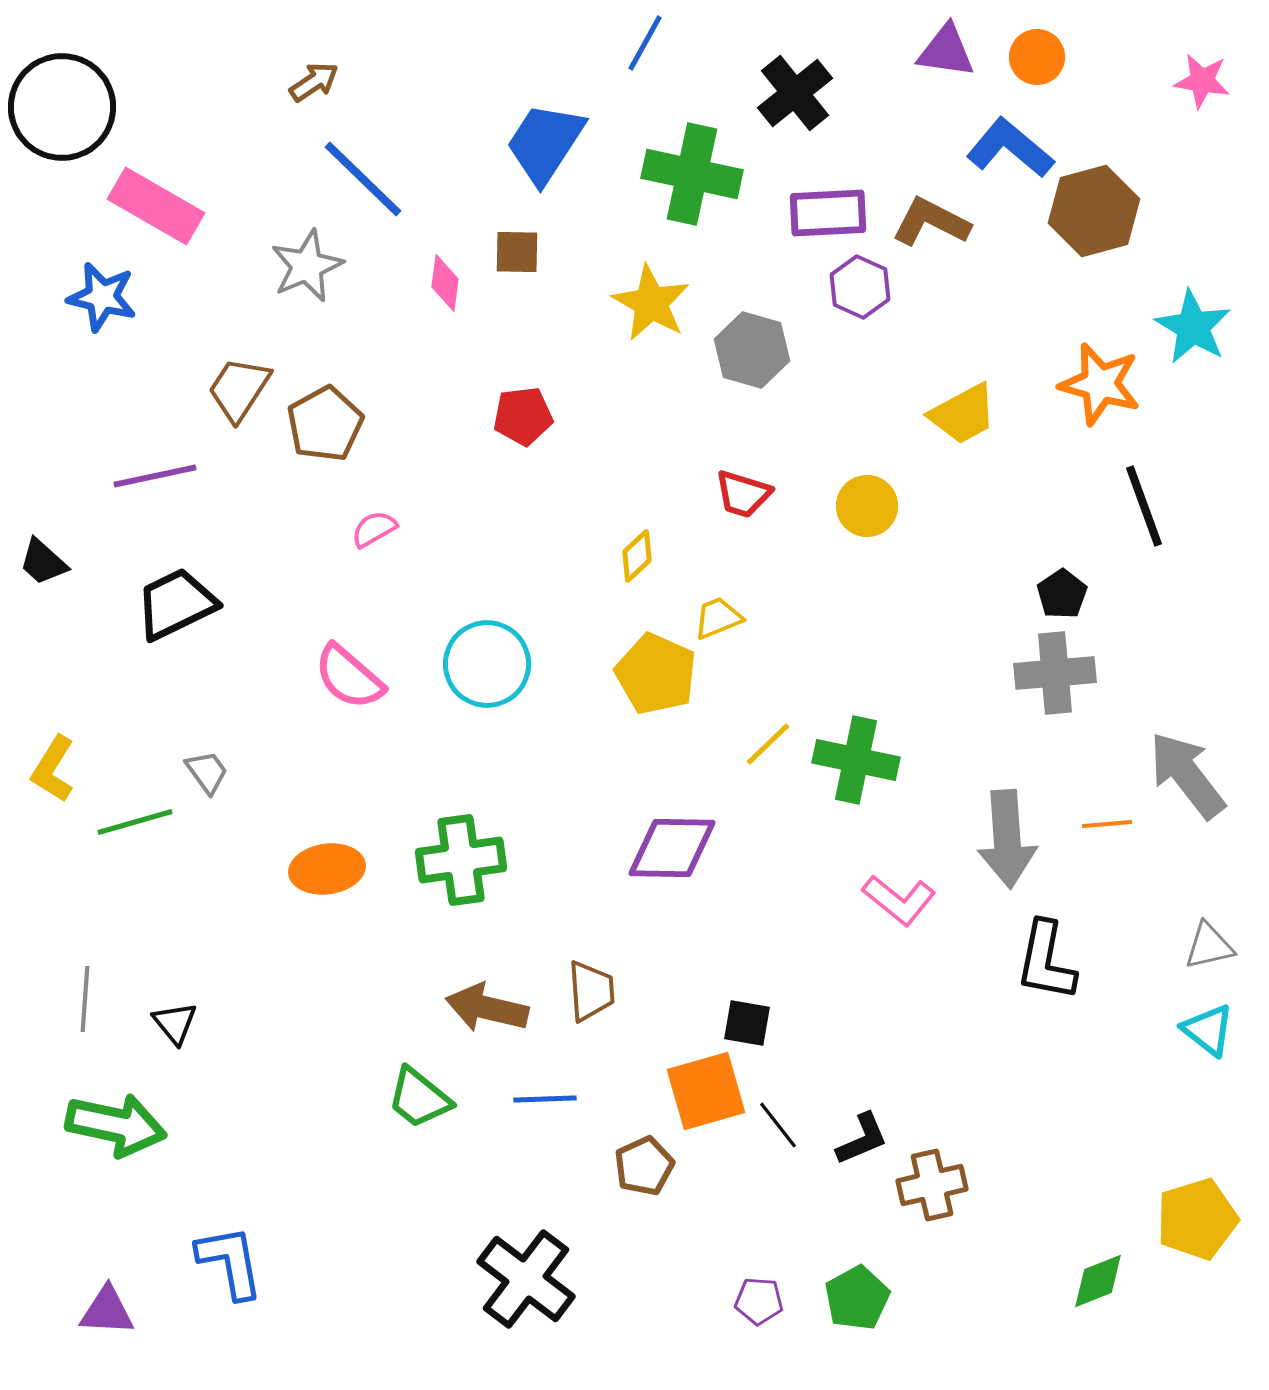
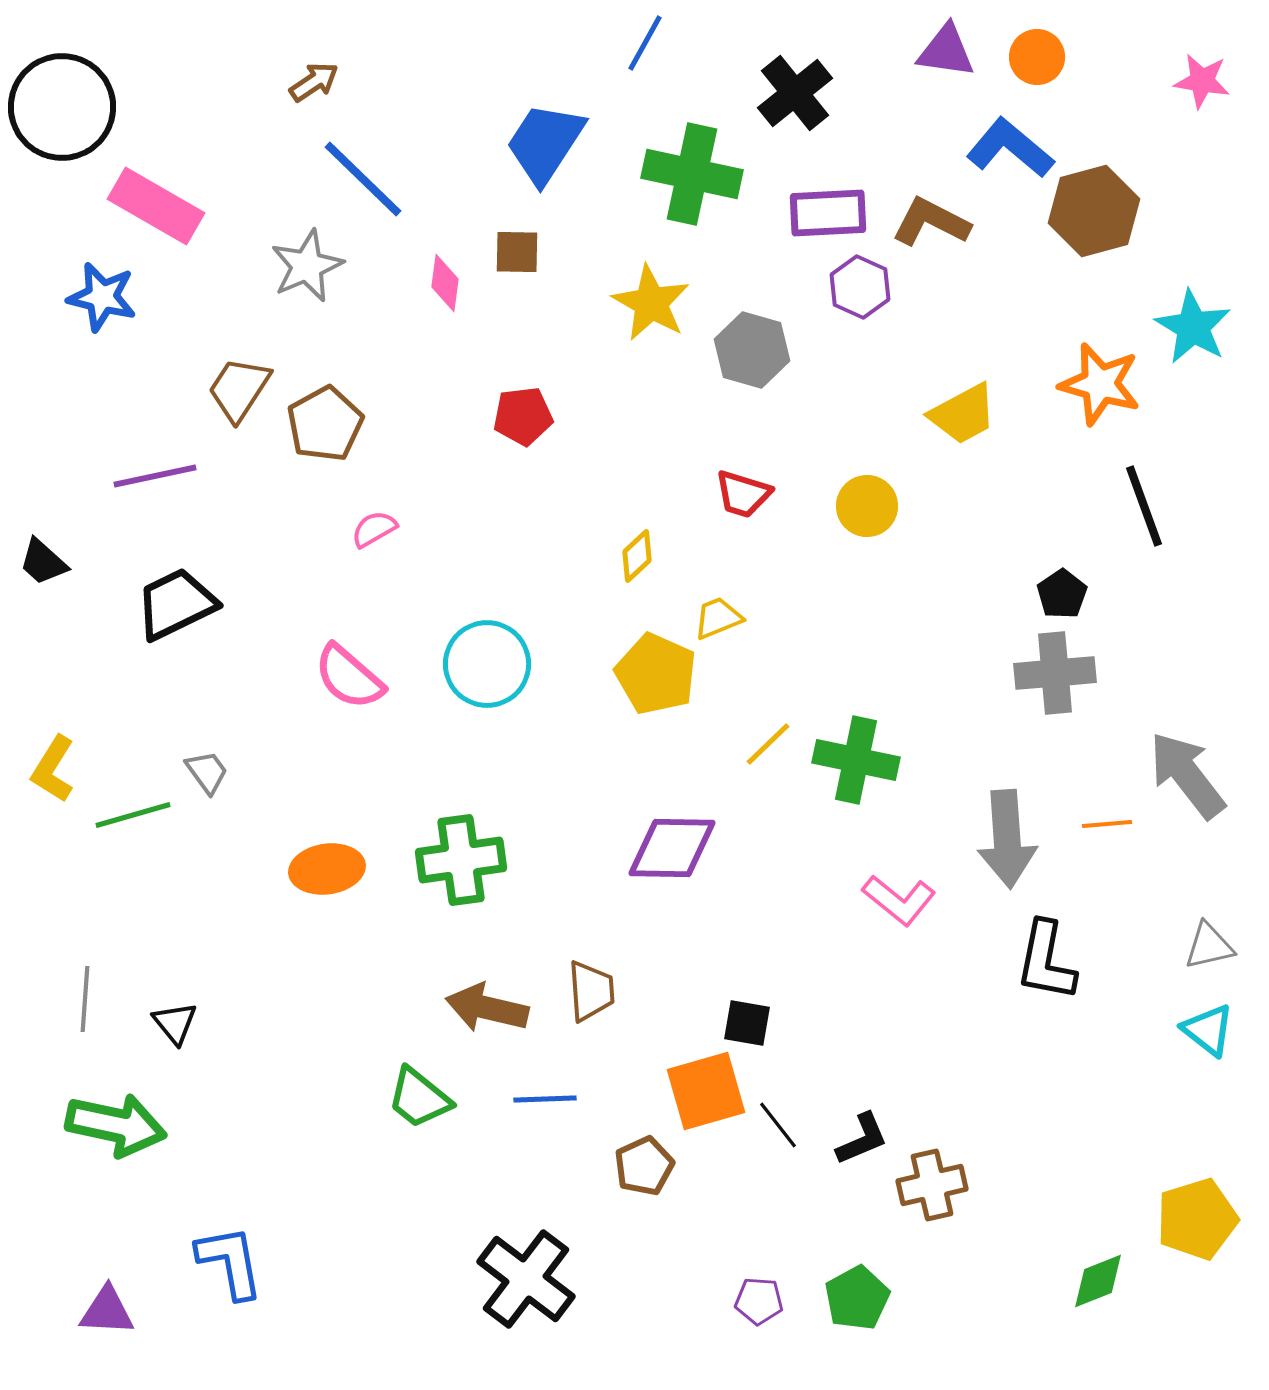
green line at (135, 822): moved 2 px left, 7 px up
